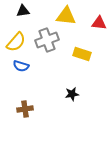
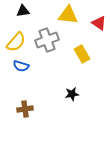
yellow triangle: moved 2 px right, 1 px up
red triangle: rotated 28 degrees clockwise
yellow rectangle: rotated 42 degrees clockwise
